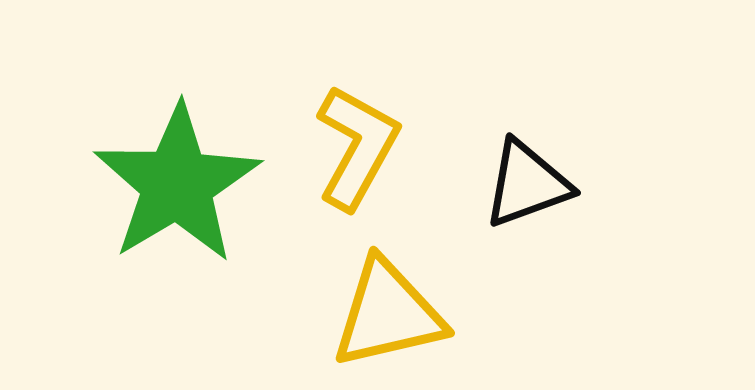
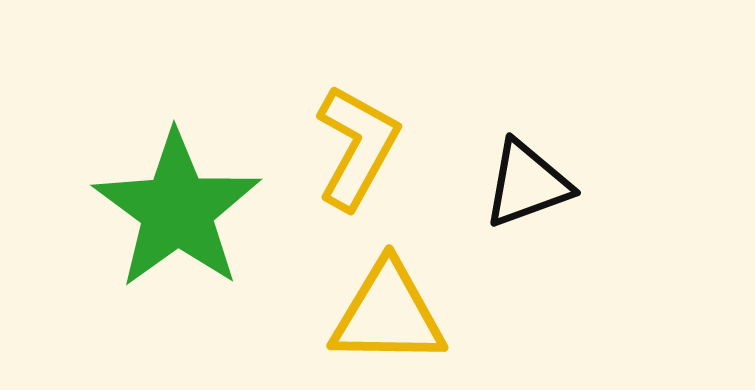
green star: moved 26 px down; rotated 5 degrees counterclockwise
yellow triangle: rotated 14 degrees clockwise
